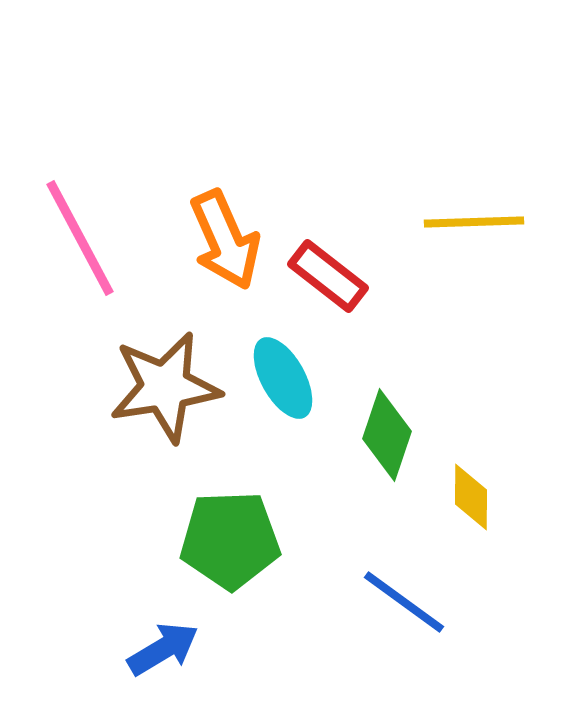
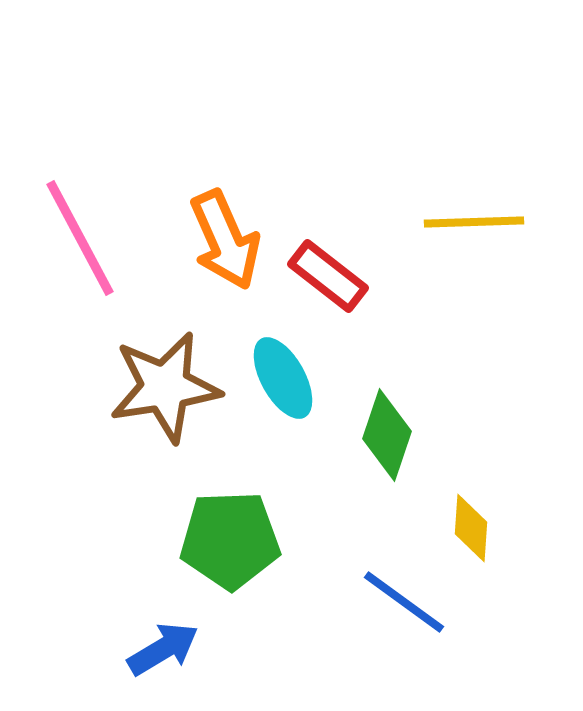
yellow diamond: moved 31 px down; rotated 4 degrees clockwise
